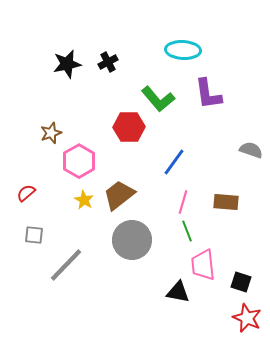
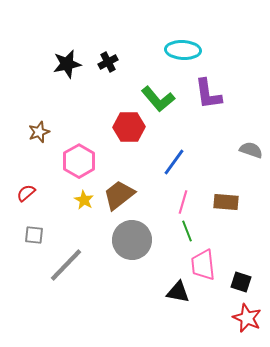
brown star: moved 12 px left, 1 px up
